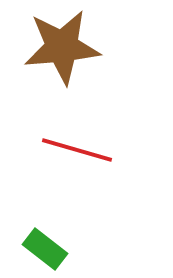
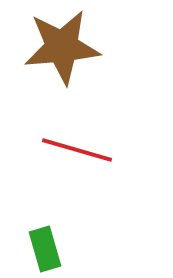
green rectangle: rotated 36 degrees clockwise
